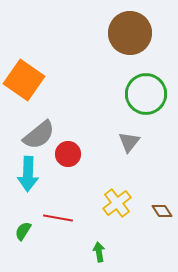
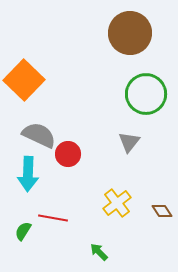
orange square: rotated 9 degrees clockwise
gray semicircle: rotated 116 degrees counterclockwise
red line: moved 5 px left
green arrow: rotated 36 degrees counterclockwise
